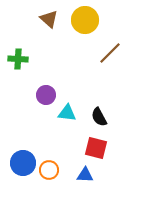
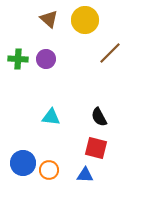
purple circle: moved 36 px up
cyan triangle: moved 16 px left, 4 px down
